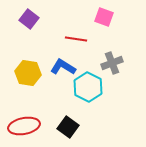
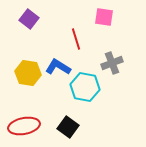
pink square: rotated 12 degrees counterclockwise
red line: rotated 65 degrees clockwise
blue L-shape: moved 5 px left
cyan hexagon: moved 3 px left; rotated 16 degrees counterclockwise
